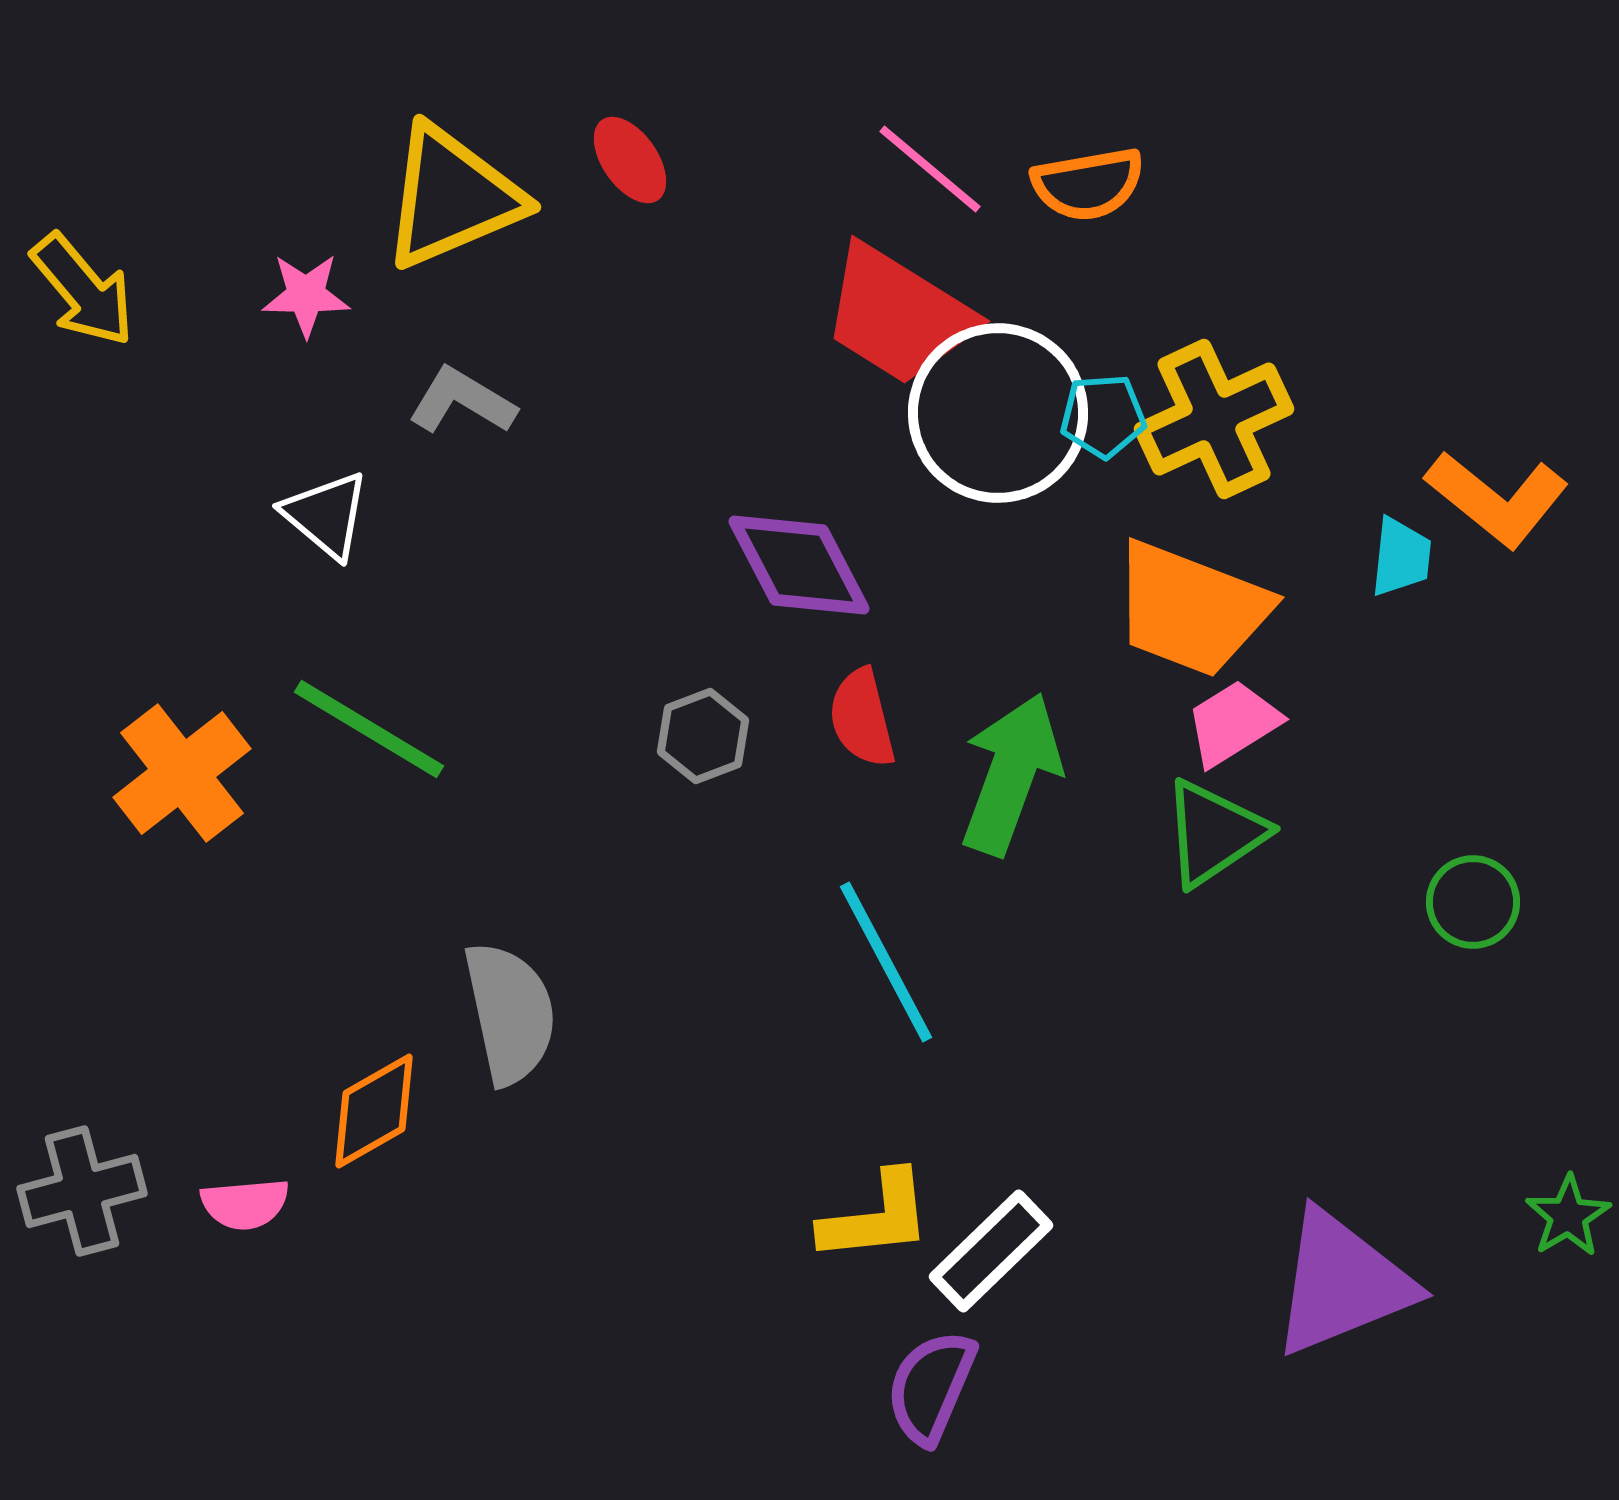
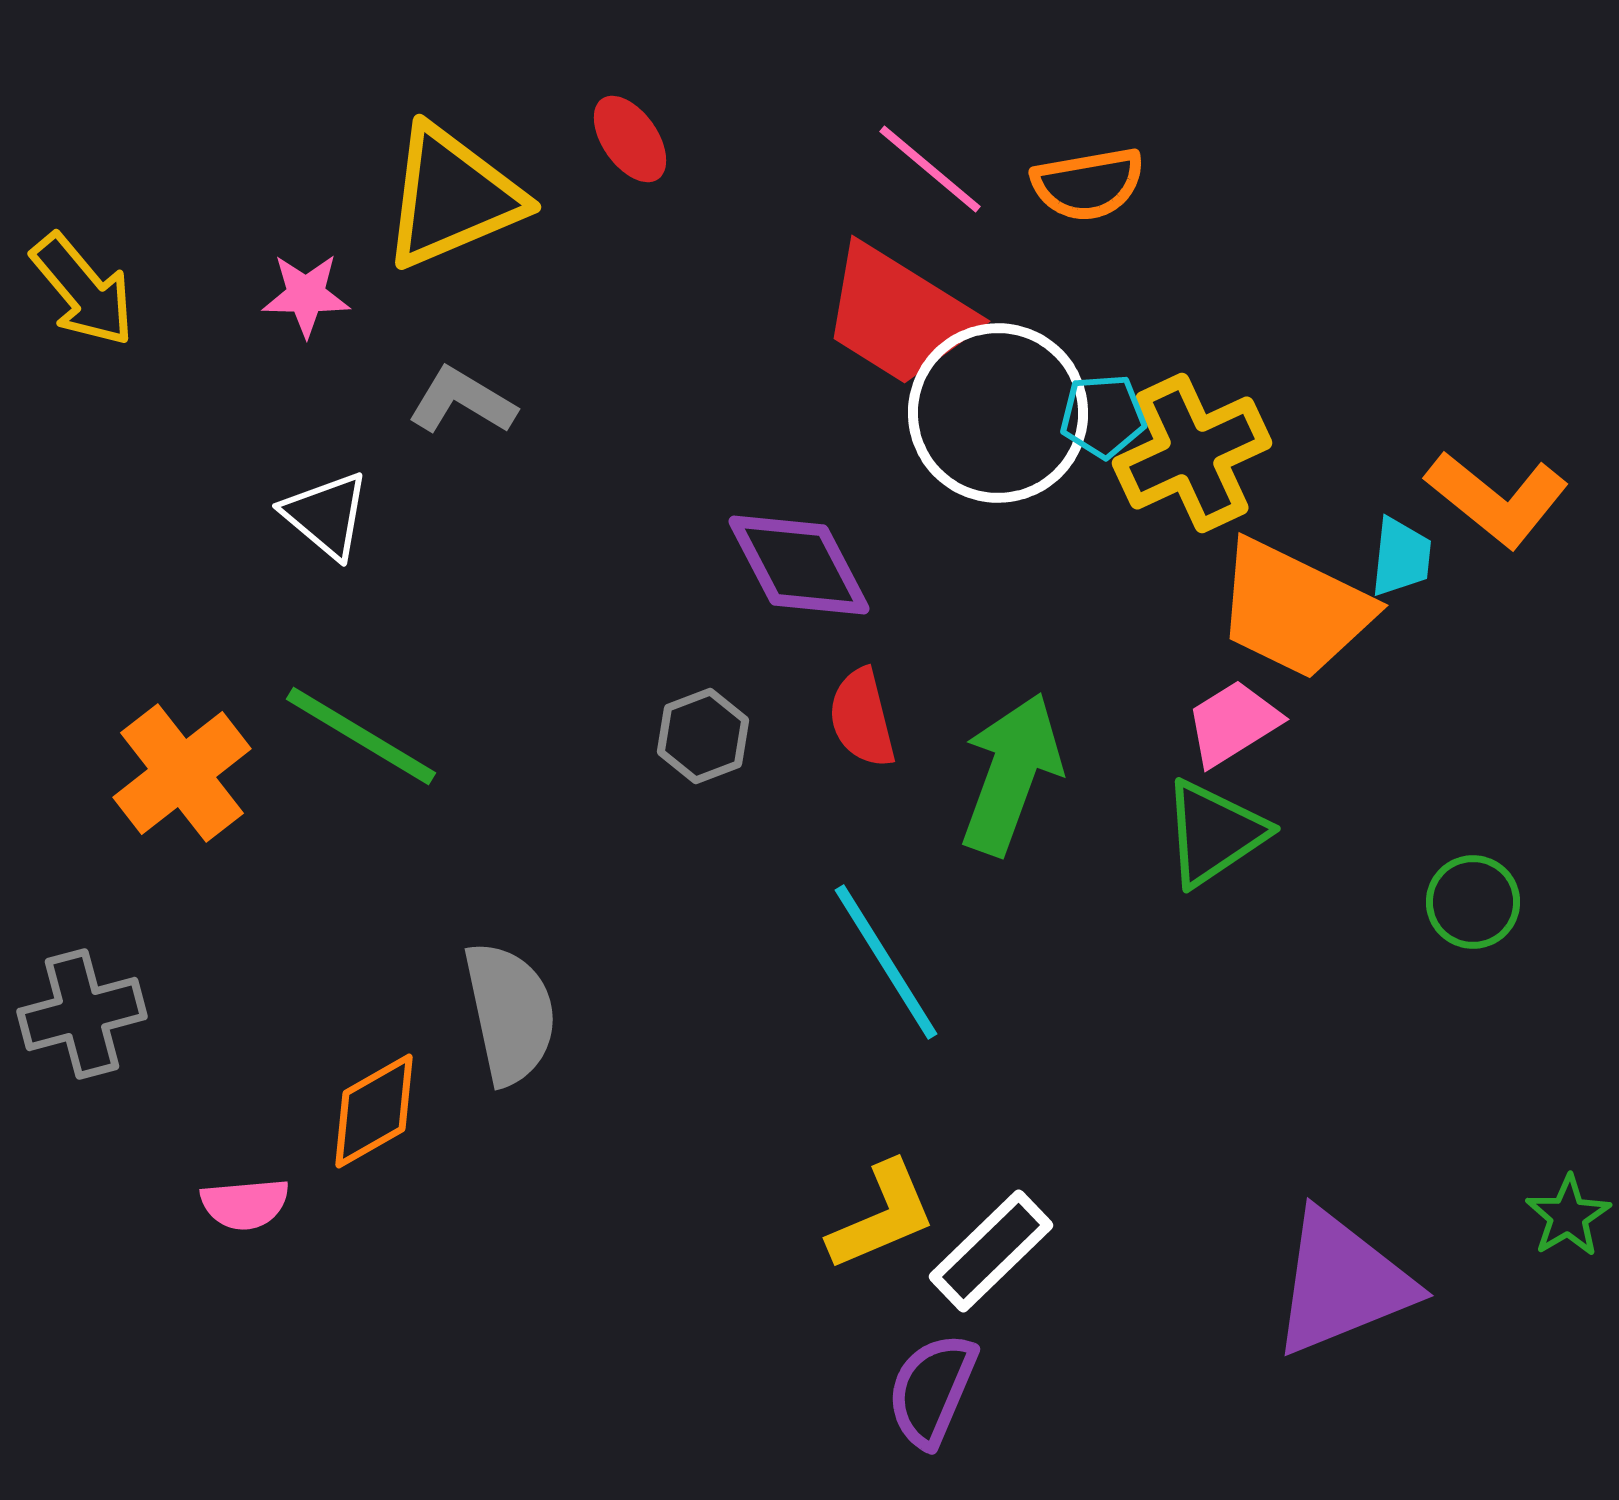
red ellipse: moved 21 px up
yellow cross: moved 22 px left, 34 px down
orange trapezoid: moved 103 px right; rotated 5 degrees clockwise
green line: moved 8 px left, 7 px down
cyan line: rotated 4 degrees counterclockwise
gray cross: moved 177 px up
yellow L-shape: moved 6 px right, 1 px up; rotated 17 degrees counterclockwise
purple semicircle: moved 1 px right, 3 px down
